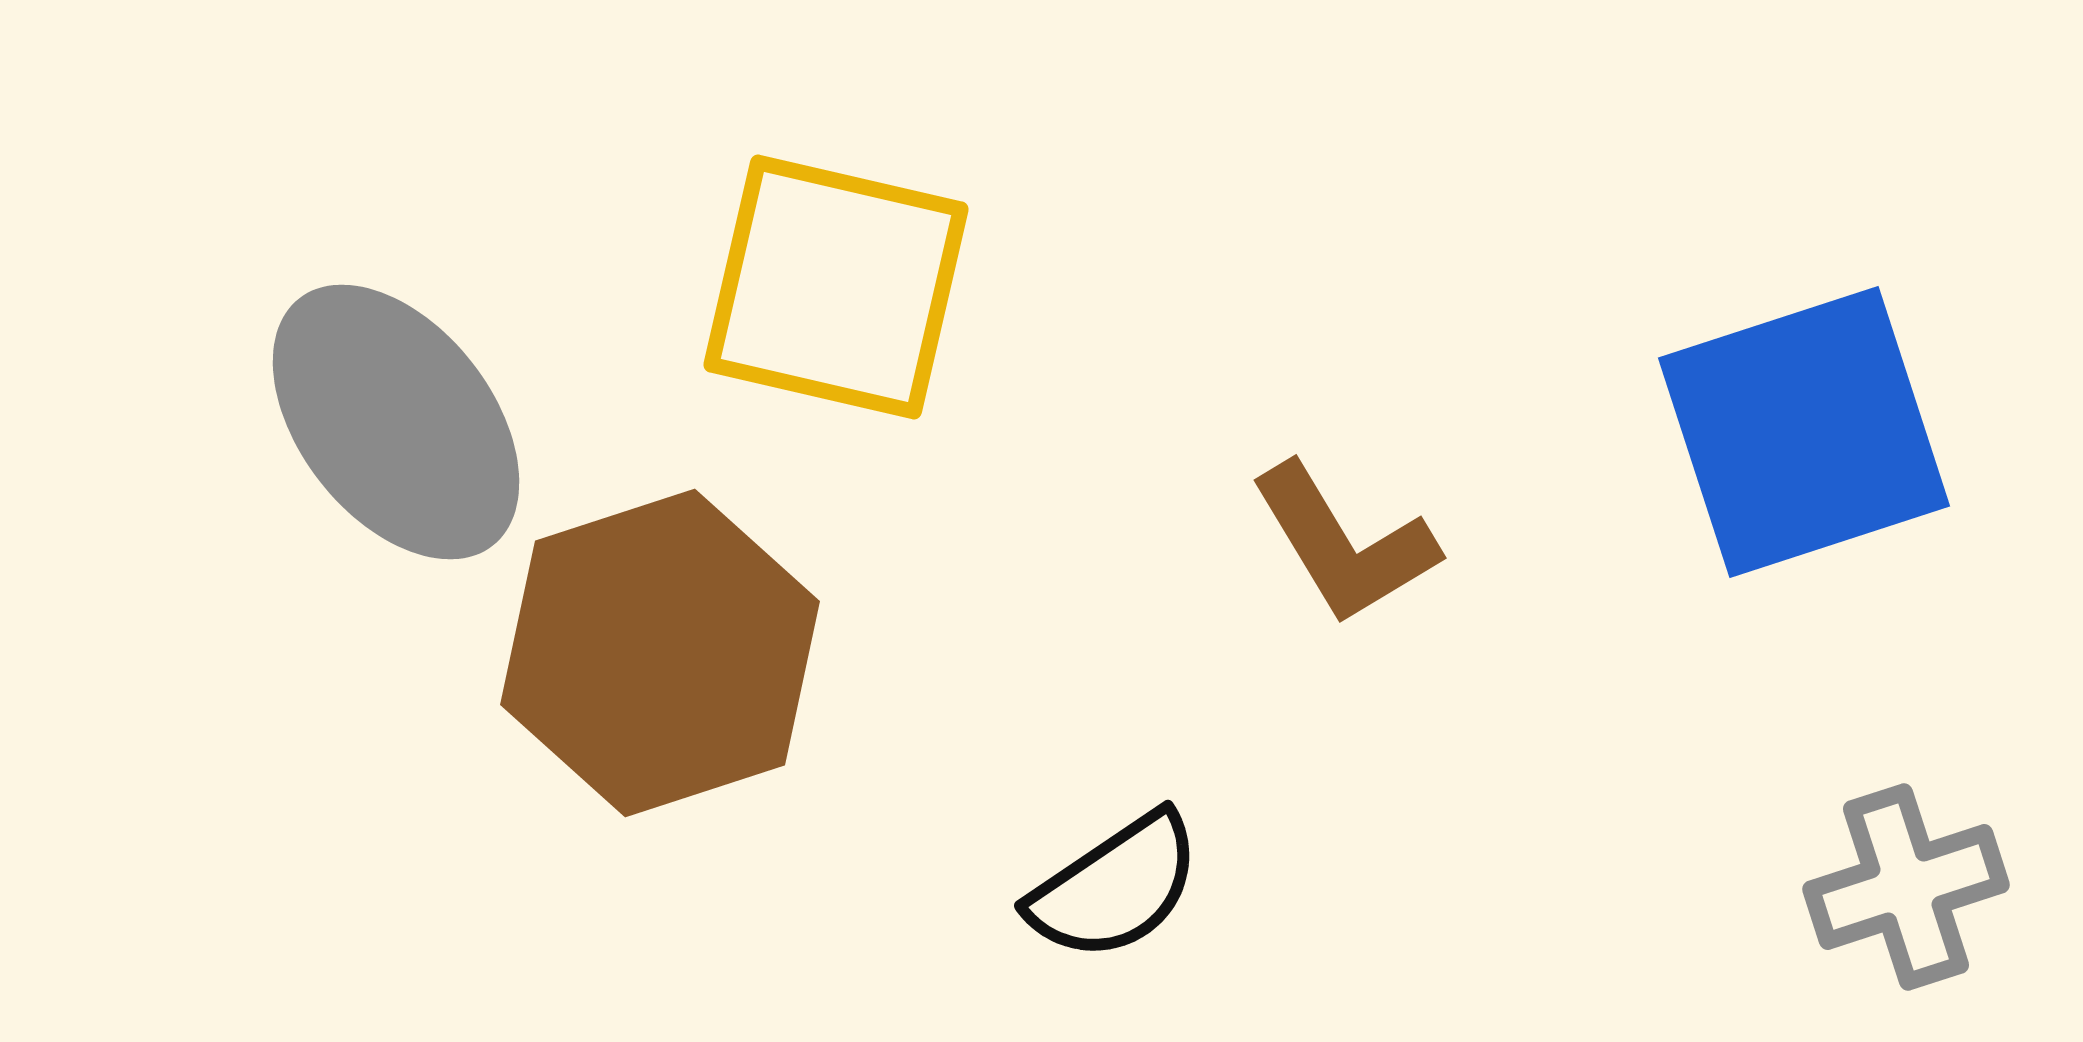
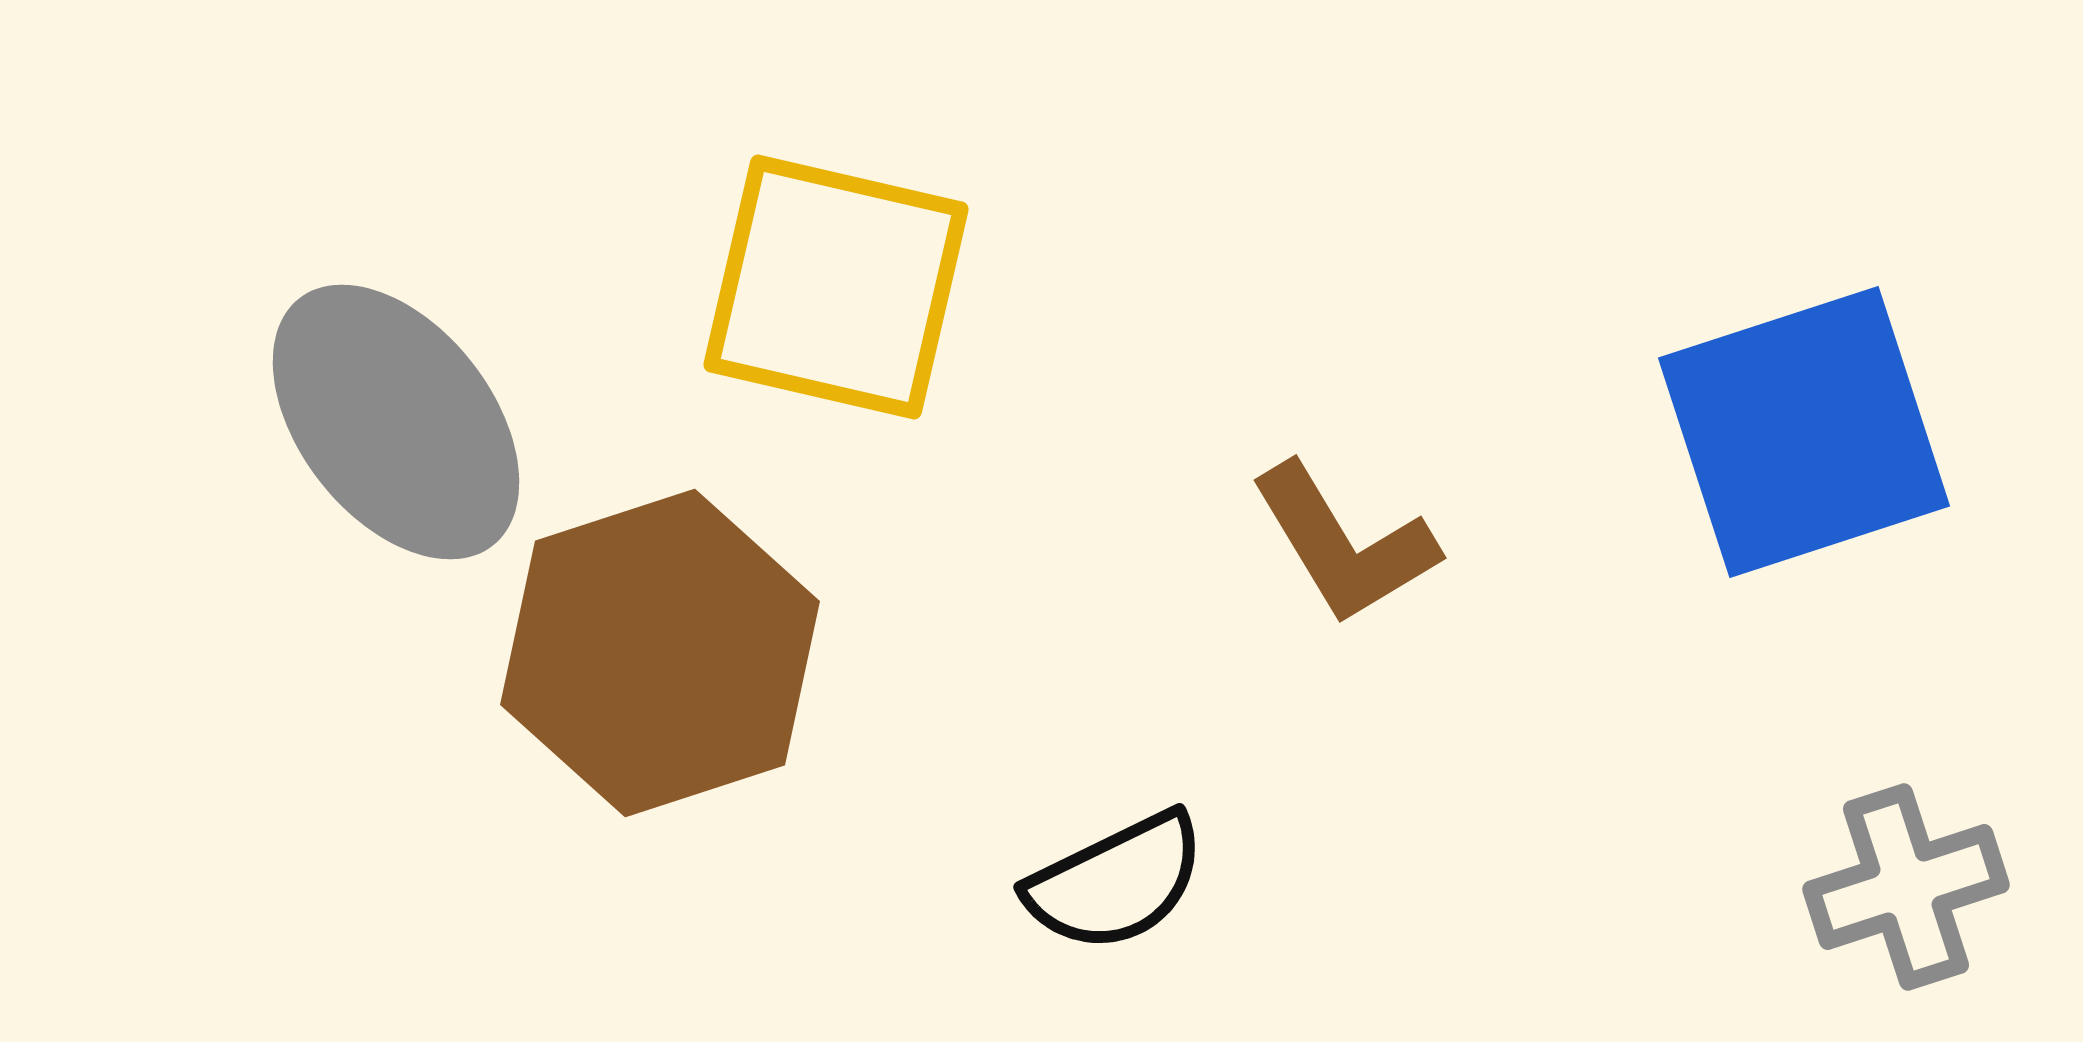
black semicircle: moved 1 px right, 5 px up; rotated 8 degrees clockwise
